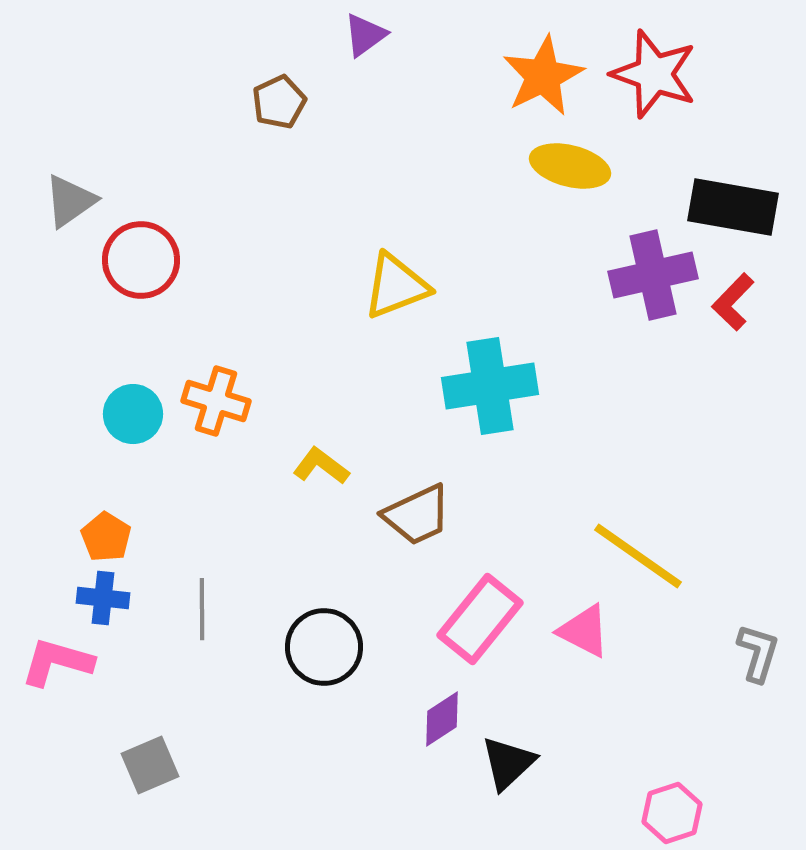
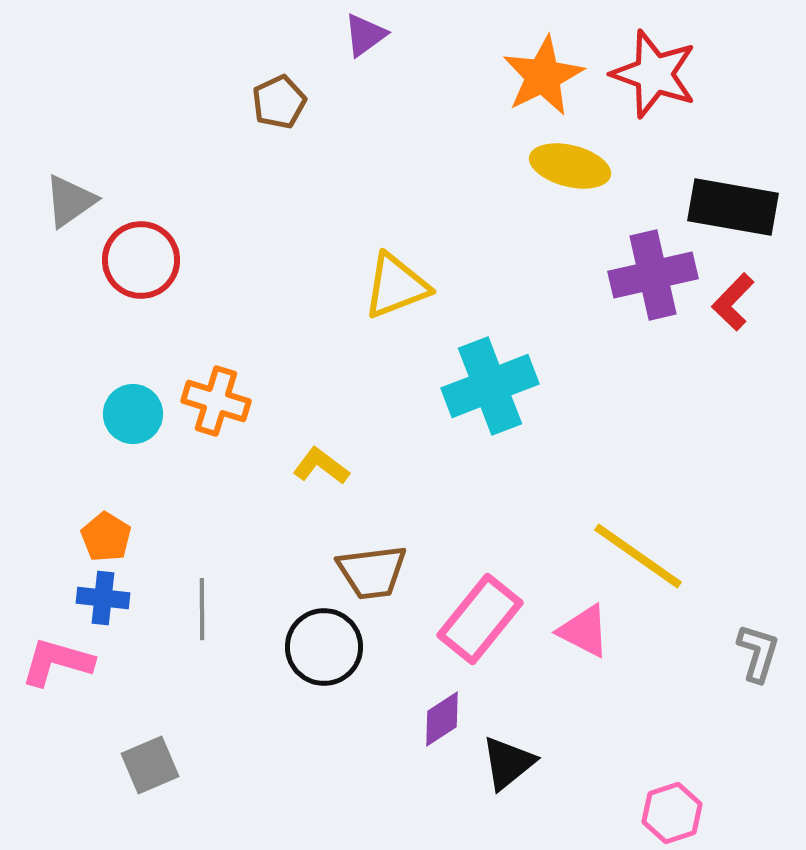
cyan cross: rotated 12 degrees counterclockwise
brown trapezoid: moved 45 px left, 57 px down; rotated 18 degrees clockwise
black triangle: rotated 4 degrees clockwise
